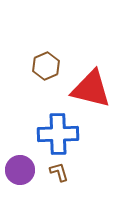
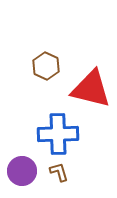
brown hexagon: rotated 12 degrees counterclockwise
purple circle: moved 2 px right, 1 px down
